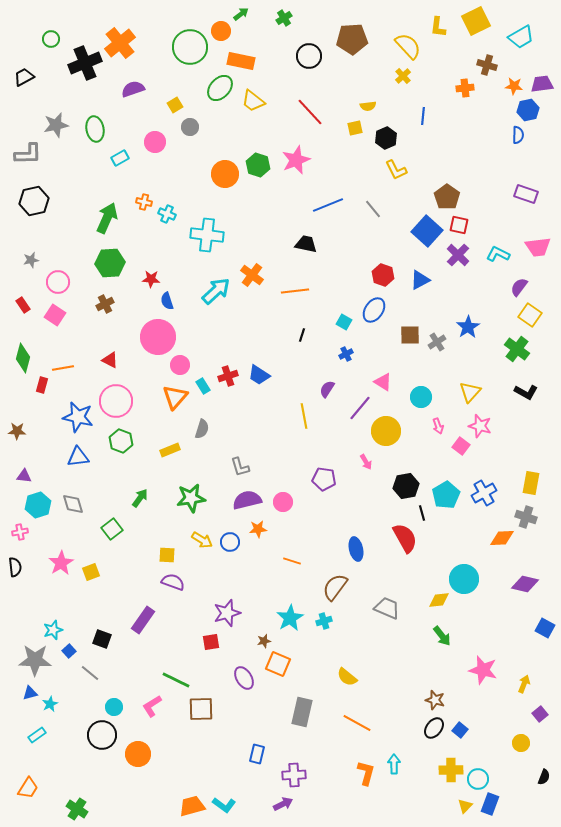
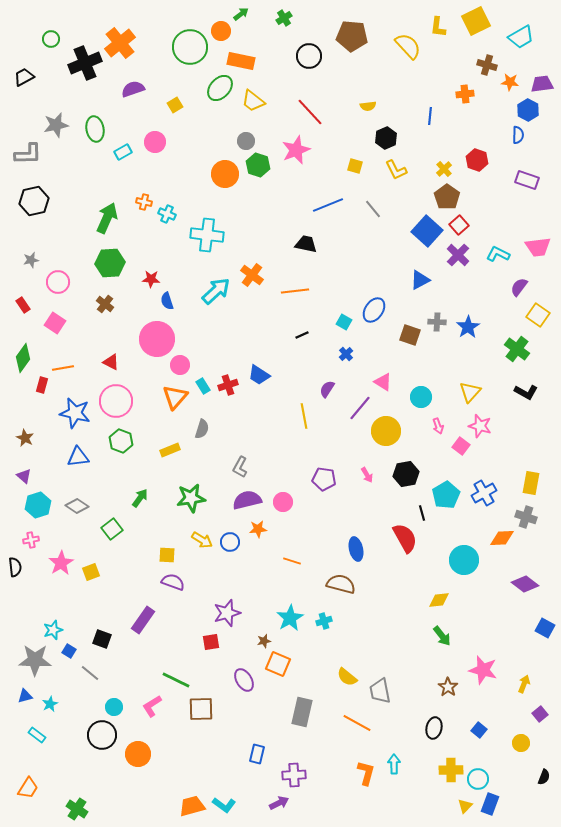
brown pentagon at (352, 39): moved 3 px up; rotated 8 degrees clockwise
yellow cross at (403, 76): moved 41 px right, 93 px down
orange star at (514, 86): moved 4 px left, 4 px up
orange cross at (465, 88): moved 6 px down
blue hexagon at (528, 110): rotated 20 degrees counterclockwise
blue line at (423, 116): moved 7 px right
gray circle at (190, 127): moved 56 px right, 14 px down
yellow square at (355, 128): moved 38 px down; rotated 28 degrees clockwise
cyan rectangle at (120, 158): moved 3 px right, 6 px up
pink star at (296, 160): moved 10 px up
purple rectangle at (526, 194): moved 1 px right, 14 px up
red square at (459, 225): rotated 36 degrees clockwise
red hexagon at (383, 275): moved 94 px right, 115 px up
brown cross at (105, 304): rotated 24 degrees counterclockwise
pink square at (55, 315): moved 8 px down
yellow square at (530, 315): moved 8 px right
black line at (302, 335): rotated 48 degrees clockwise
brown square at (410, 335): rotated 20 degrees clockwise
pink circle at (158, 337): moved 1 px left, 2 px down
gray cross at (437, 342): moved 20 px up; rotated 36 degrees clockwise
blue cross at (346, 354): rotated 16 degrees counterclockwise
green diamond at (23, 358): rotated 20 degrees clockwise
red triangle at (110, 360): moved 1 px right, 2 px down
red cross at (228, 376): moved 9 px down
blue star at (78, 417): moved 3 px left, 4 px up
brown star at (17, 431): moved 8 px right, 7 px down; rotated 24 degrees clockwise
pink arrow at (366, 462): moved 1 px right, 13 px down
gray L-shape at (240, 467): rotated 45 degrees clockwise
purple triangle at (24, 476): rotated 35 degrees clockwise
black hexagon at (406, 486): moved 12 px up
gray diamond at (73, 504): moved 4 px right, 2 px down; rotated 40 degrees counterclockwise
pink cross at (20, 532): moved 11 px right, 8 px down
cyan circle at (464, 579): moved 19 px up
purple diamond at (525, 584): rotated 24 degrees clockwise
brown semicircle at (335, 587): moved 6 px right, 3 px up; rotated 68 degrees clockwise
gray trapezoid at (387, 608): moved 7 px left, 83 px down; rotated 124 degrees counterclockwise
blue square at (69, 651): rotated 16 degrees counterclockwise
purple ellipse at (244, 678): moved 2 px down
blue triangle at (30, 693): moved 5 px left, 3 px down
brown star at (435, 700): moved 13 px right, 13 px up; rotated 18 degrees clockwise
black ellipse at (434, 728): rotated 25 degrees counterclockwise
blue square at (460, 730): moved 19 px right
cyan rectangle at (37, 735): rotated 72 degrees clockwise
purple arrow at (283, 804): moved 4 px left, 1 px up
